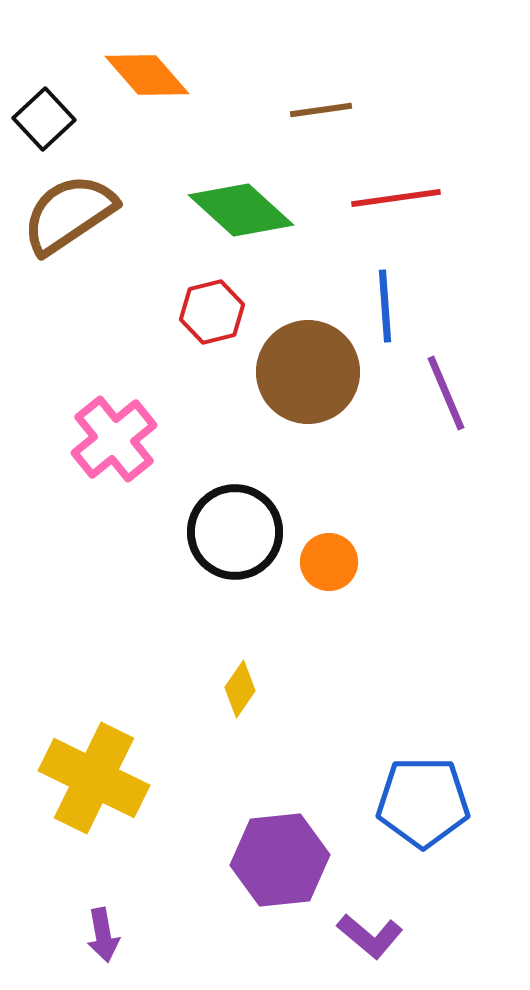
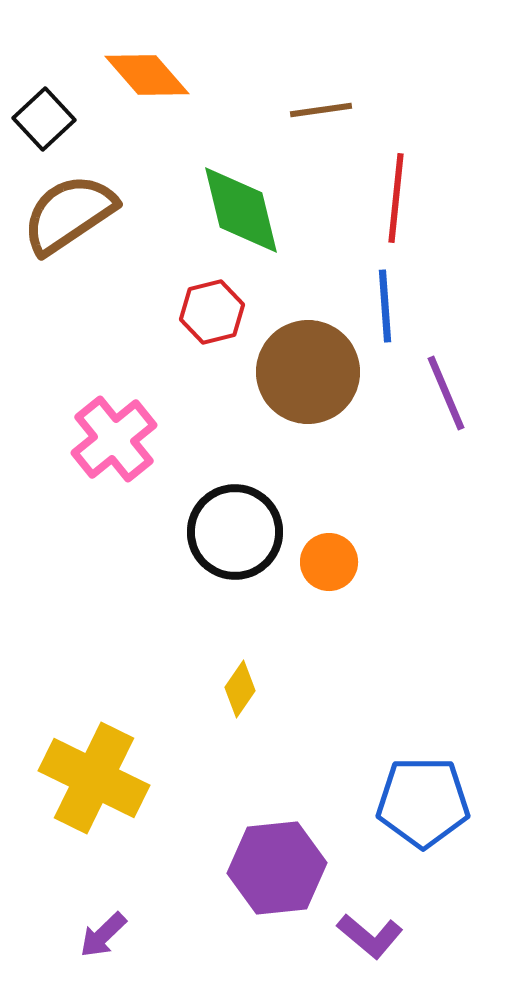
red line: rotated 76 degrees counterclockwise
green diamond: rotated 34 degrees clockwise
purple hexagon: moved 3 px left, 8 px down
purple arrow: rotated 56 degrees clockwise
